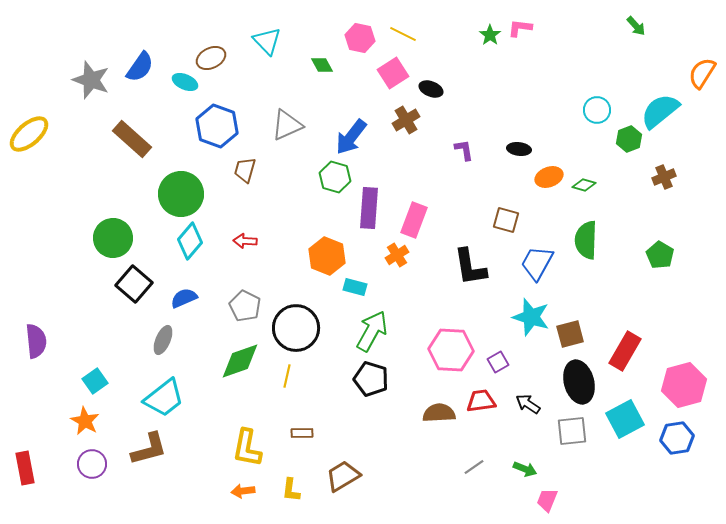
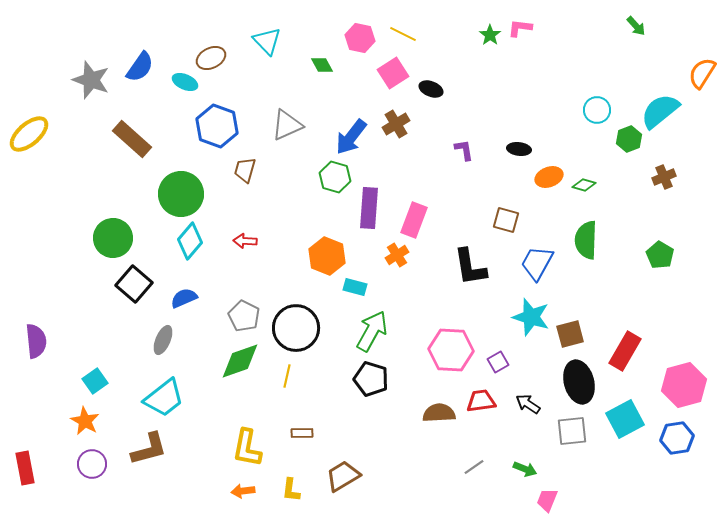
brown cross at (406, 120): moved 10 px left, 4 px down
gray pentagon at (245, 306): moved 1 px left, 10 px down
